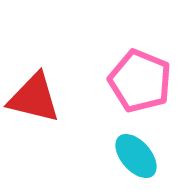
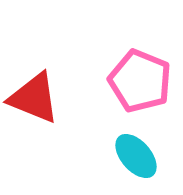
red triangle: rotated 8 degrees clockwise
